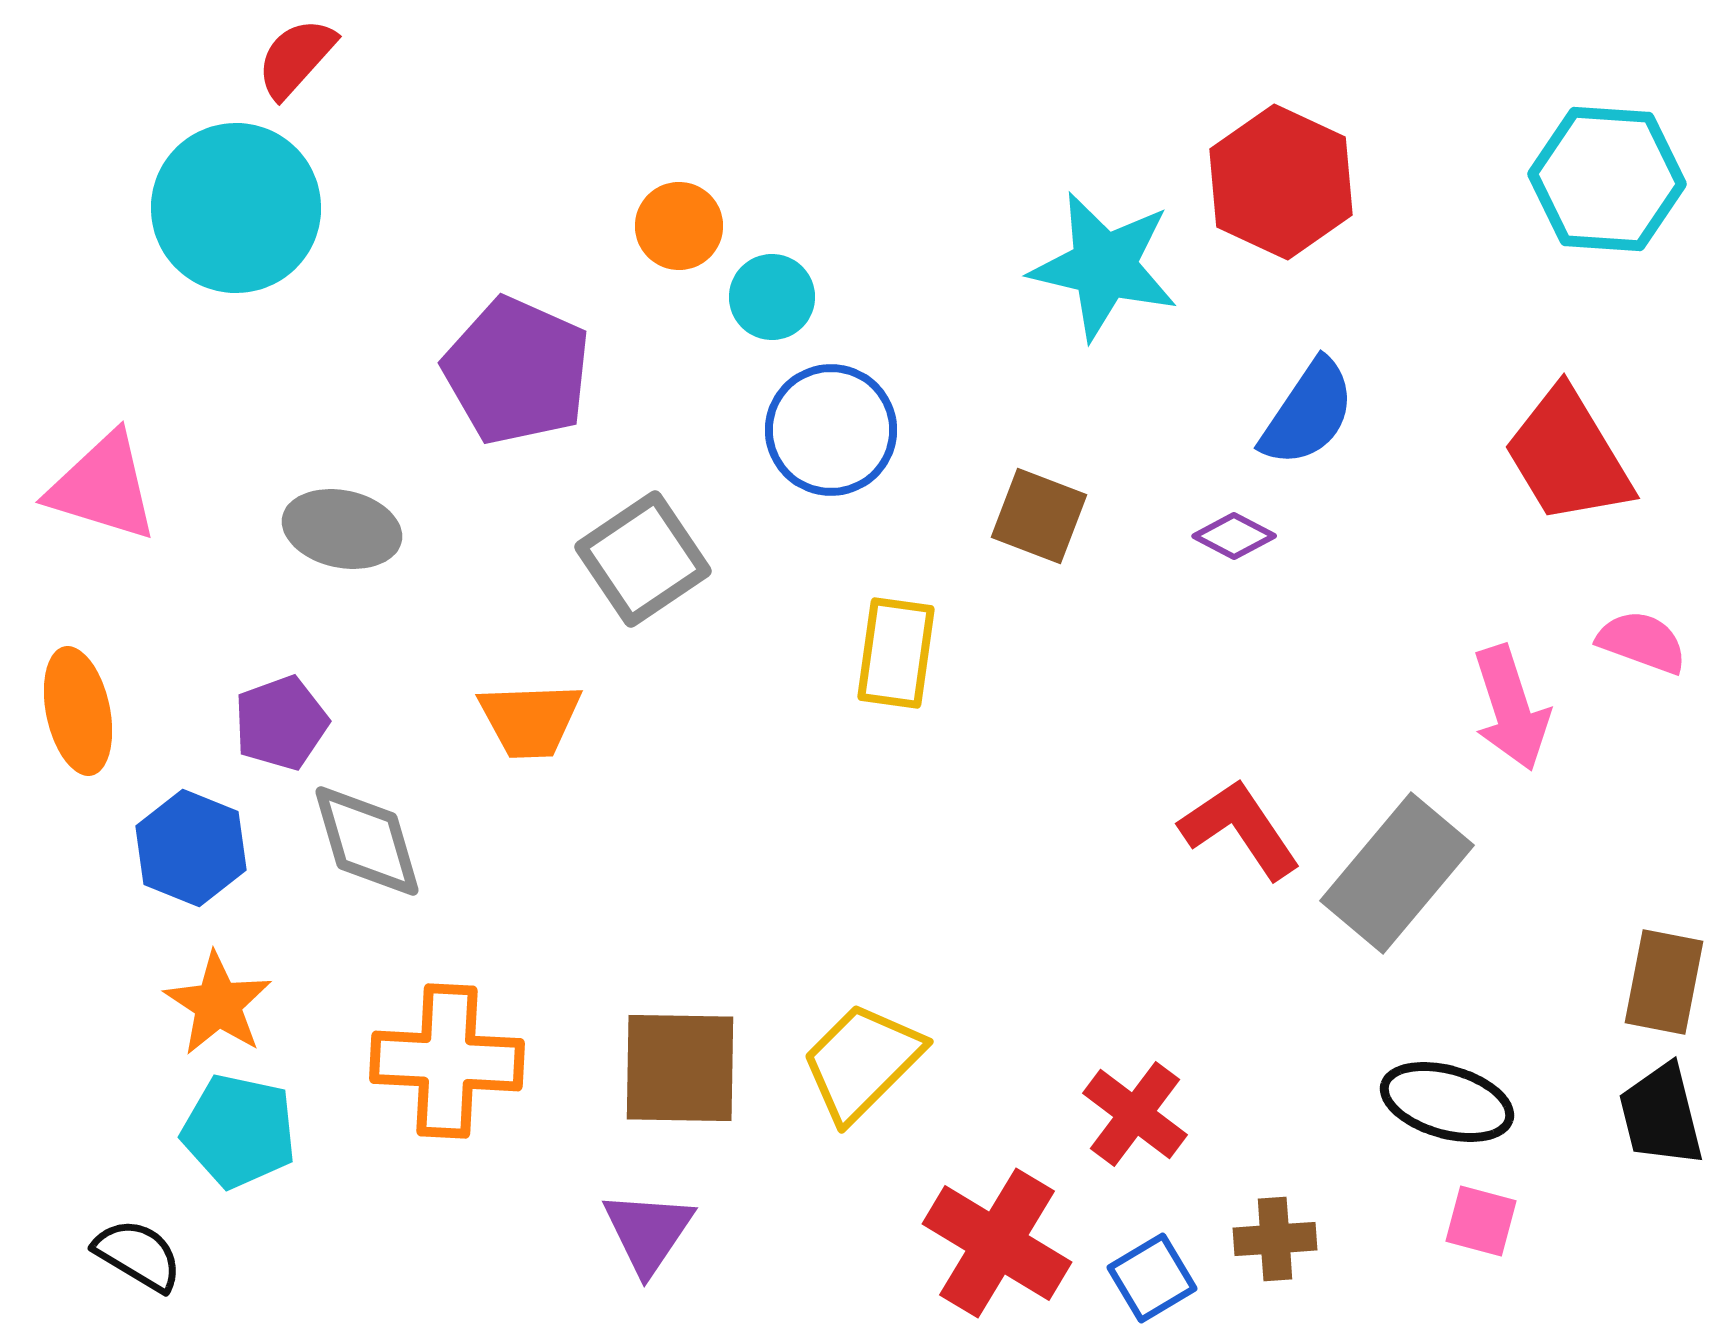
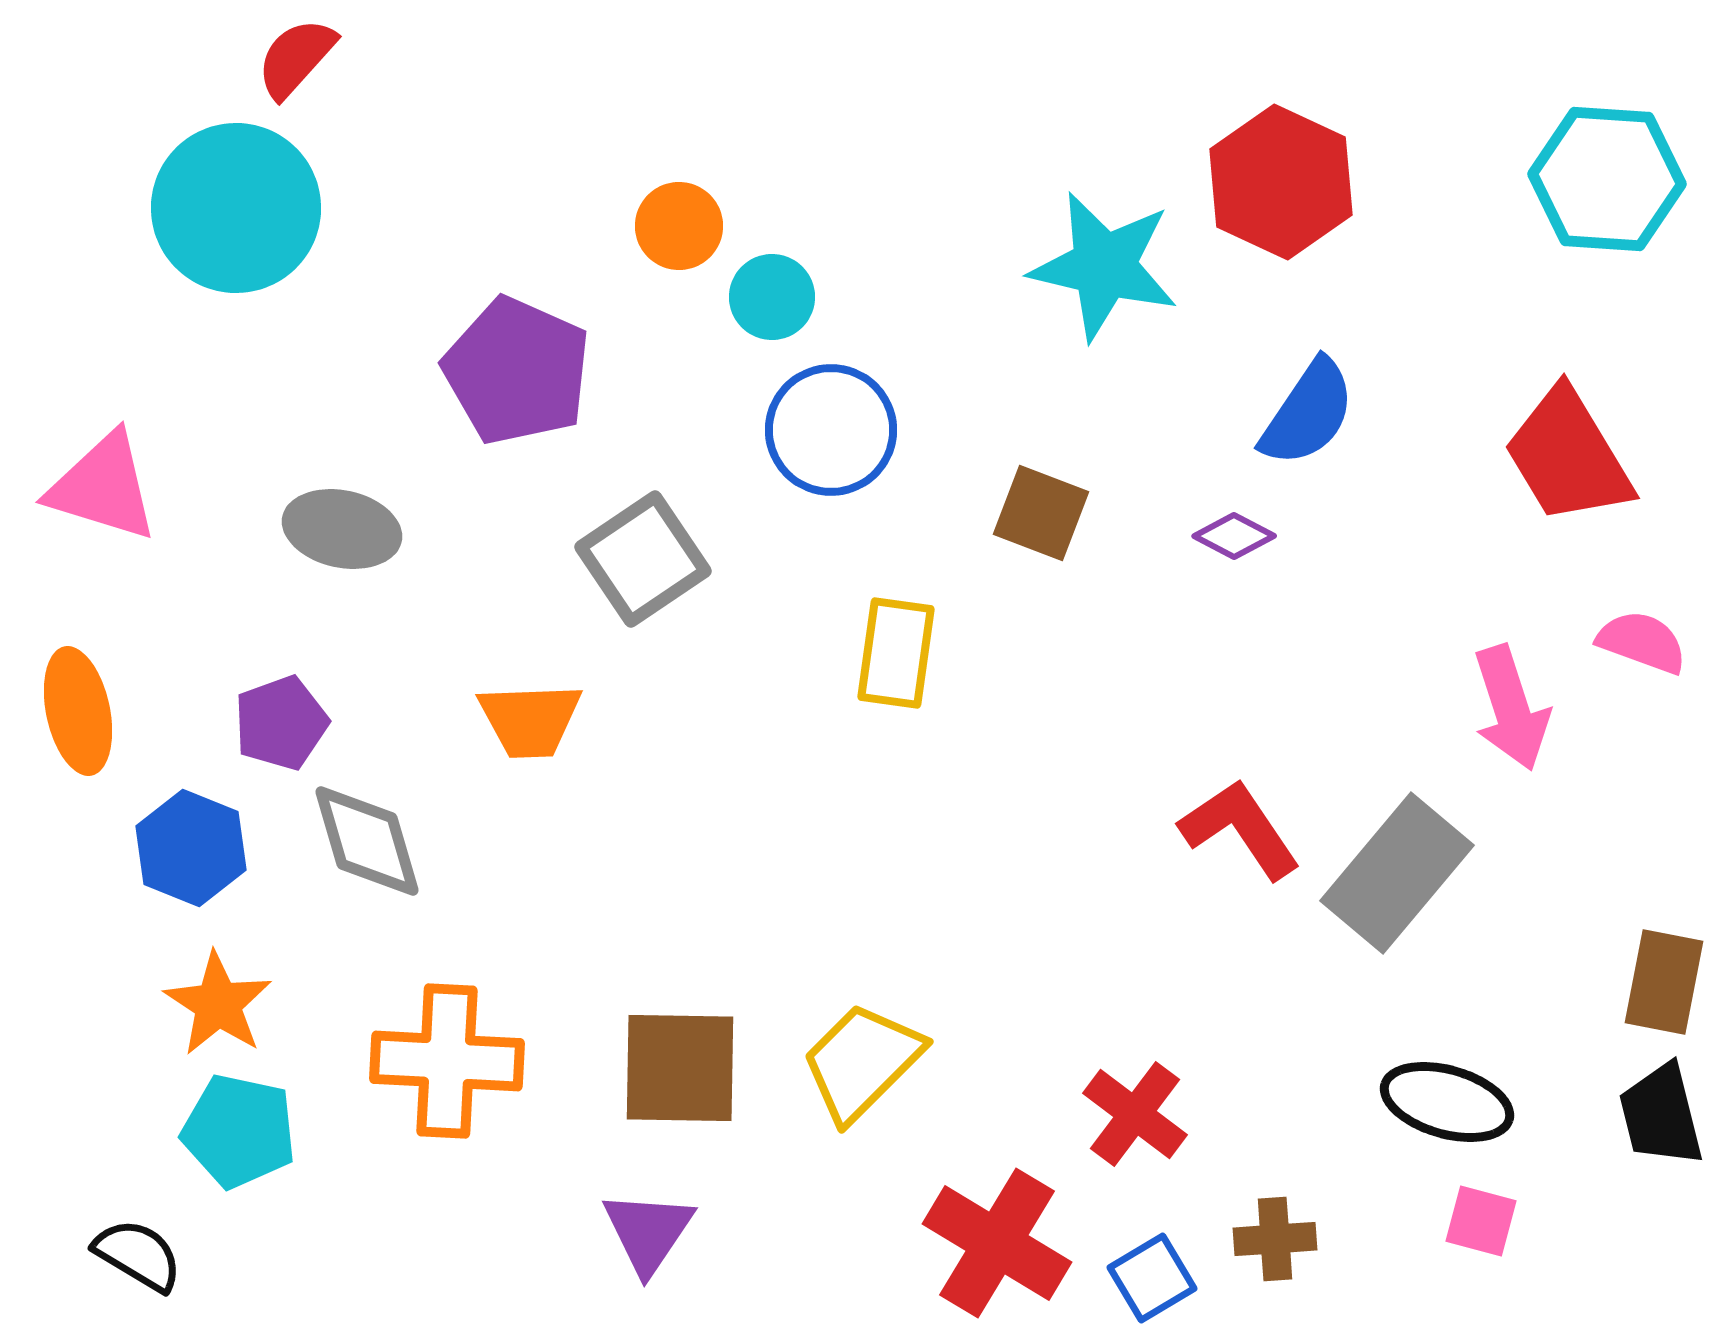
brown square at (1039, 516): moved 2 px right, 3 px up
